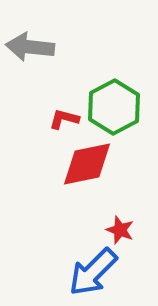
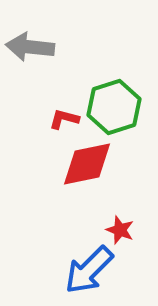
green hexagon: rotated 10 degrees clockwise
blue arrow: moved 4 px left, 2 px up
